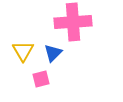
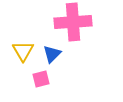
blue triangle: moved 1 px left, 1 px down
